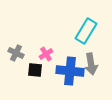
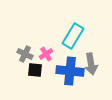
cyan rectangle: moved 13 px left, 5 px down
gray cross: moved 9 px right, 1 px down
